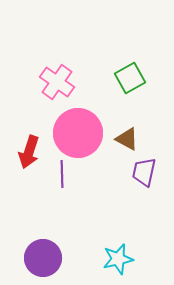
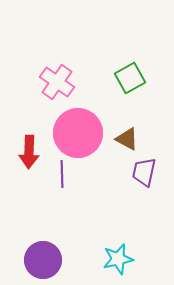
red arrow: rotated 16 degrees counterclockwise
purple circle: moved 2 px down
